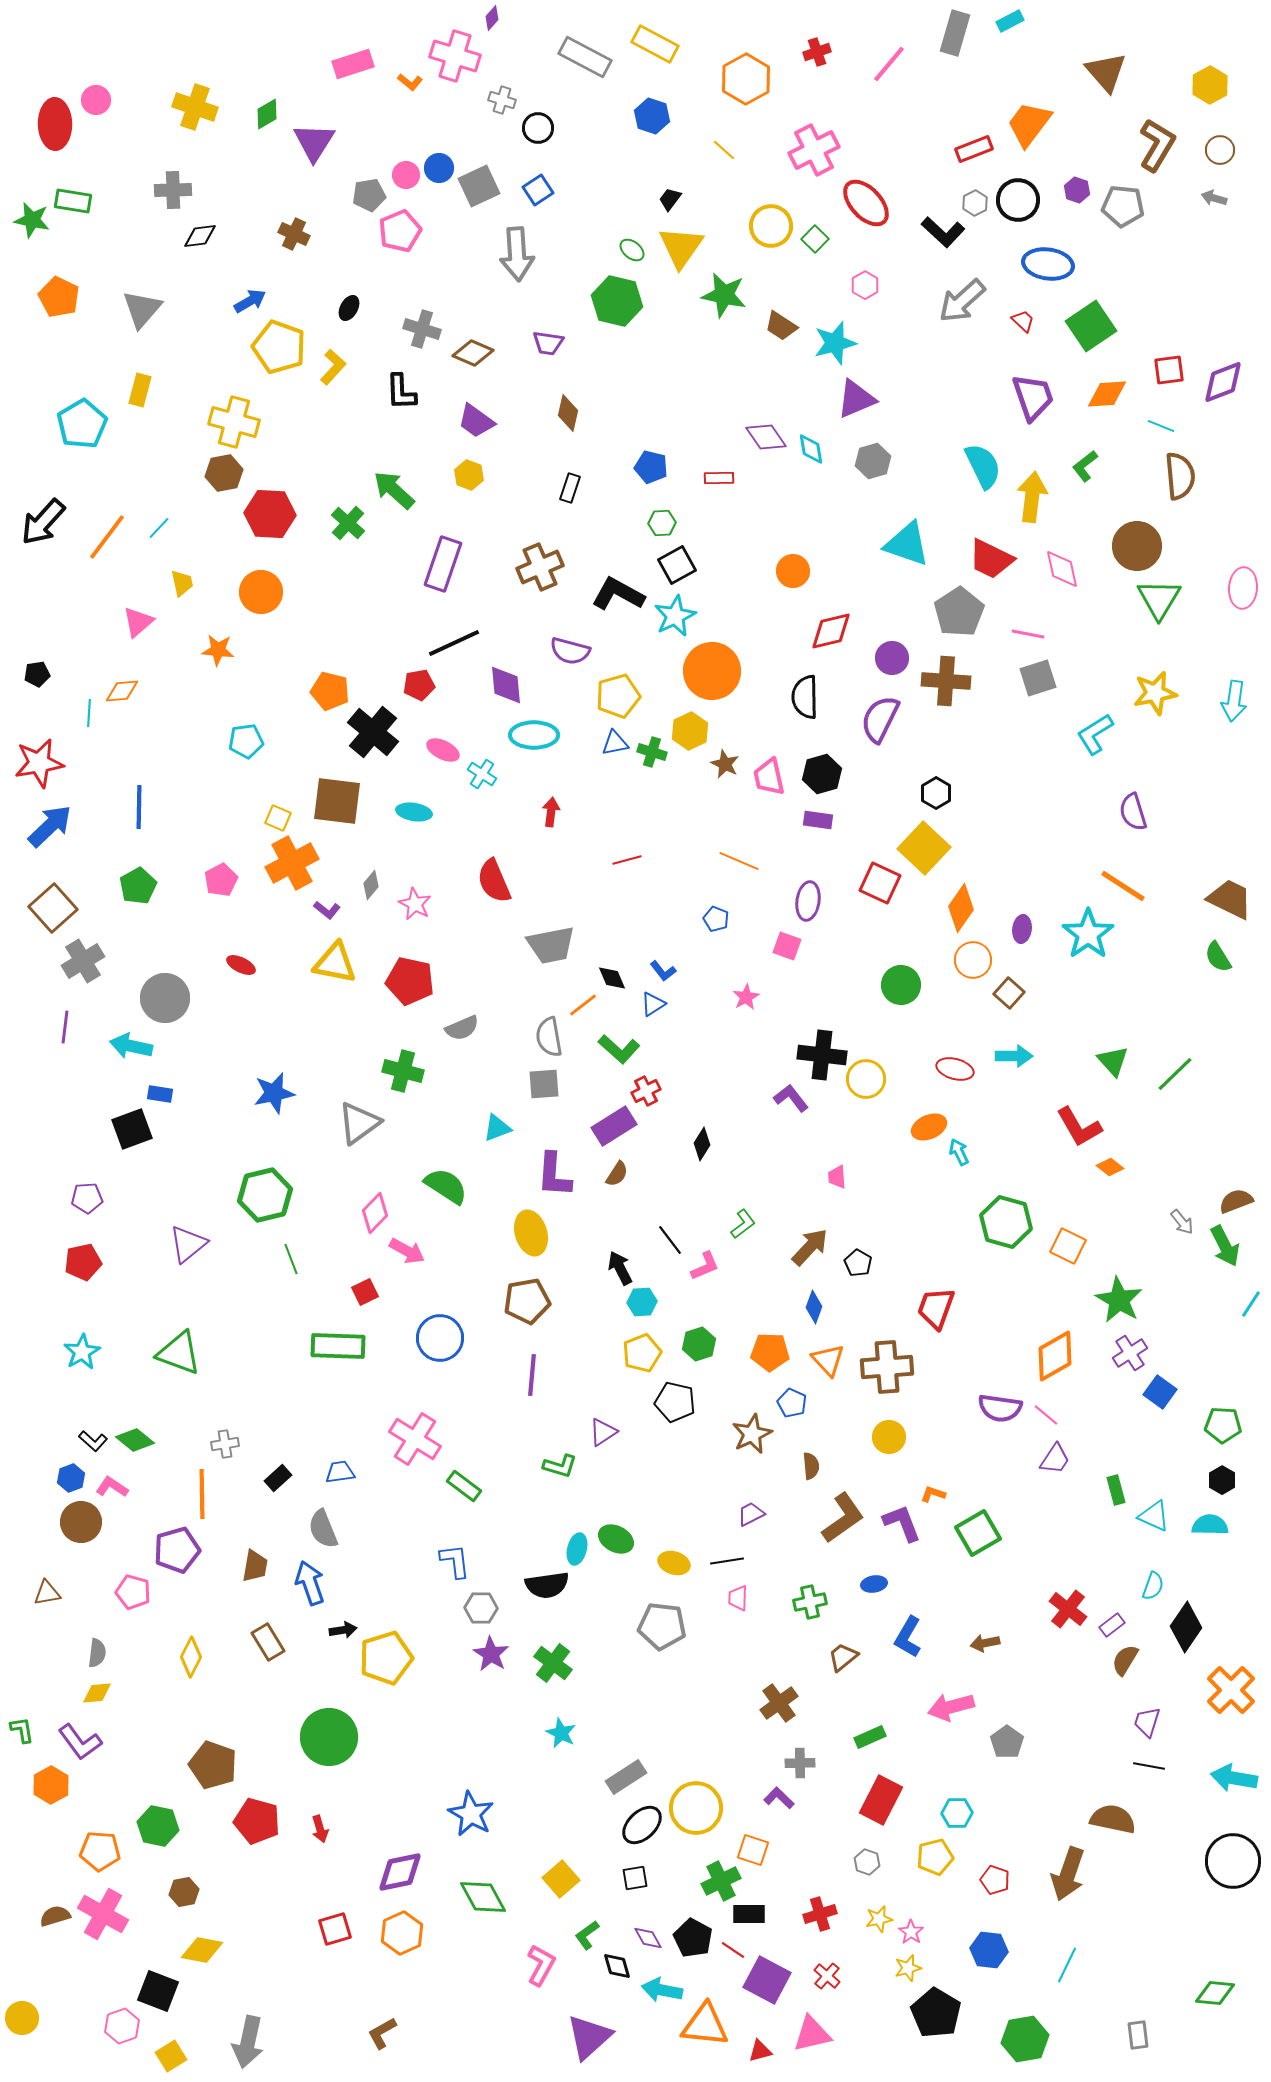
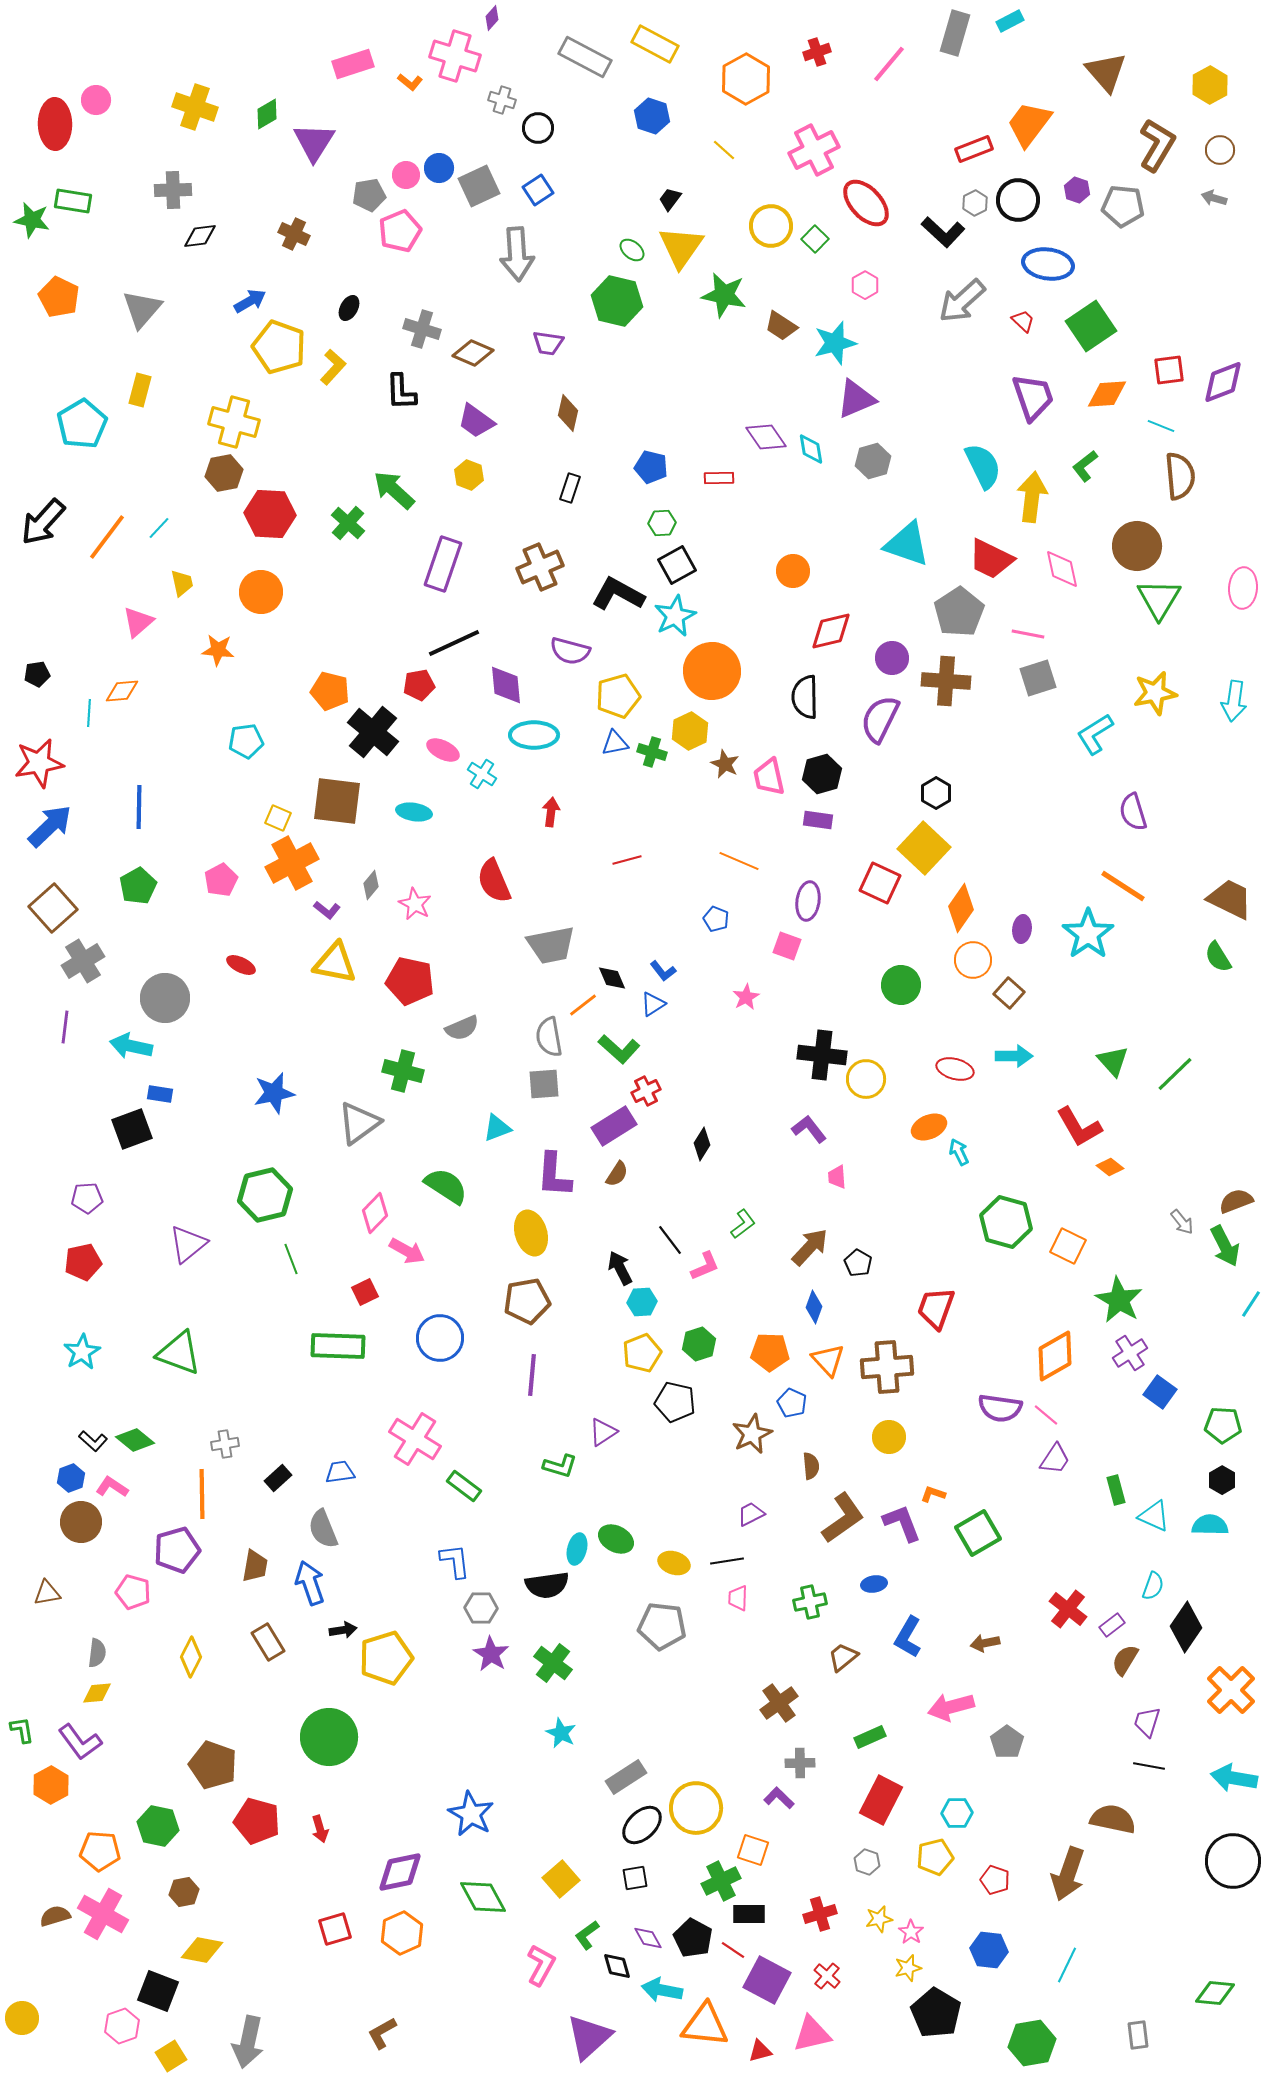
purple L-shape at (791, 1098): moved 18 px right, 31 px down
green hexagon at (1025, 2039): moved 7 px right, 4 px down
